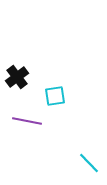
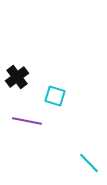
cyan square: rotated 25 degrees clockwise
